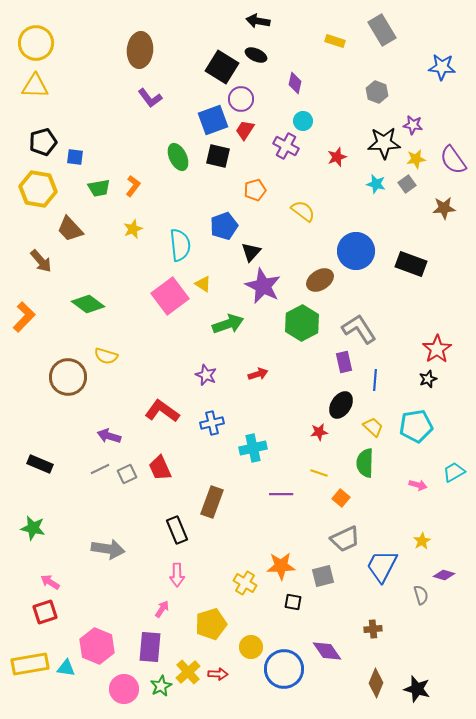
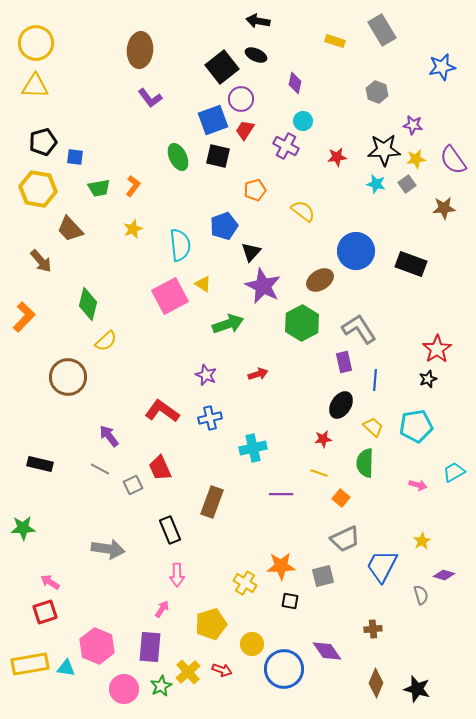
black square at (222, 67): rotated 20 degrees clockwise
blue star at (442, 67): rotated 16 degrees counterclockwise
black star at (384, 143): moved 7 px down
red star at (337, 157): rotated 12 degrees clockwise
pink square at (170, 296): rotated 9 degrees clockwise
green diamond at (88, 304): rotated 68 degrees clockwise
yellow semicircle at (106, 356): moved 15 px up; rotated 60 degrees counterclockwise
blue cross at (212, 423): moved 2 px left, 5 px up
red star at (319, 432): moved 4 px right, 7 px down
purple arrow at (109, 436): rotated 35 degrees clockwise
black rectangle at (40, 464): rotated 10 degrees counterclockwise
gray line at (100, 469): rotated 54 degrees clockwise
gray square at (127, 474): moved 6 px right, 11 px down
green star at (33, 528): moved 10 px left; rotated 15 degrees counterclockwise
black rectangle at (177, 530): moved 7 px left
black square at (293, 602): moved 3 px left, 1 px up
yellow circle at (251, 647): moved 1 px right, 3 px up
red arrow at (218, 674): moved 4 px right, 4 px up; rotated 18 degrees clockwise
